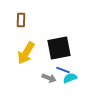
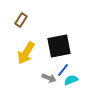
brown rectangle: rotated 32 degrees clockwise
black square: moved 2 px up
blue line: rotated 72 degrees counterclockwise
cyan semicircle: moved 1 px right, 2 px down
